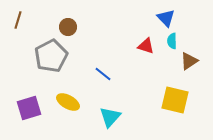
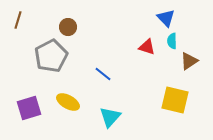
red triangle: moved 1 px right, 1 px down
